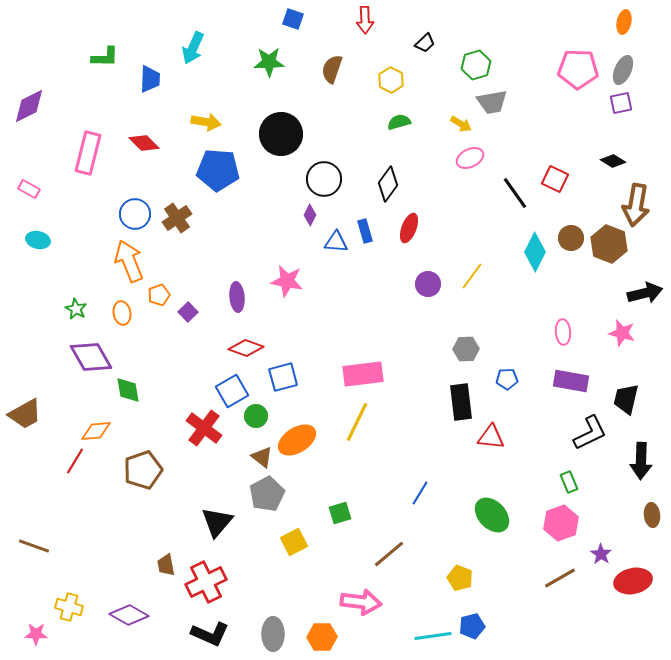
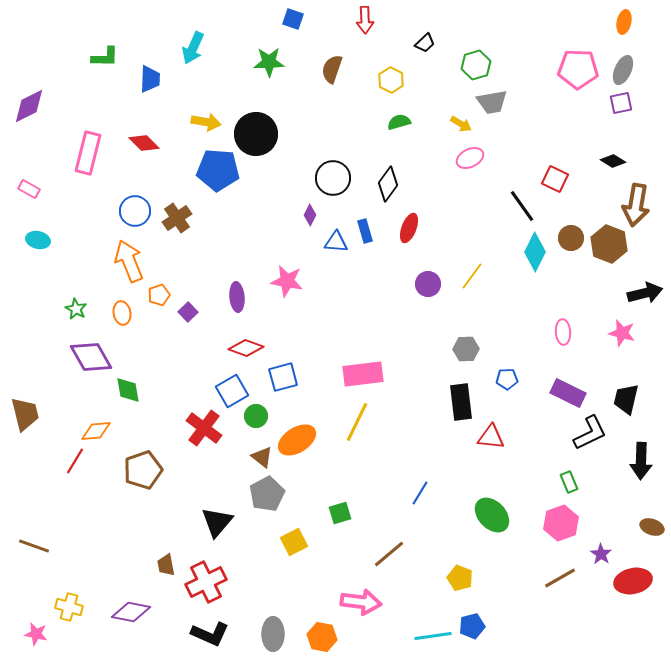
black circle at (281, 134): moved 25 px left
black circle at (324, 179): moved 9 px right, 1 px up
black line at (515, 193): moved 7 px right, 13 px down
blue circle at (135, 214): moved 3 px up
purple rectangle at (571, 381): moved 3 px left, 12 px down; rotated 16 degrees clockwise
brown trapezoid at (25, 414): rotated 75 degrees counterclockwise
brown ellipse at (652, 515): moved 12 px down; rotated 65 degrees counterclockwise
purple diamond at (129, 615): moved 2 px right, 3 px up; rotated 18 degrees counterclockwise
pink star at (36, 634): rotated 10 degrees clockwise
orange hexagon at (322, 637): rotated 12 degrees clockwise
